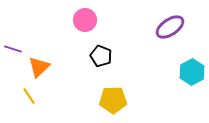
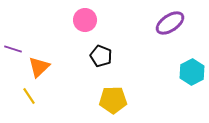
purple ellipse: moved 4 px up
